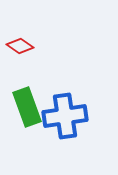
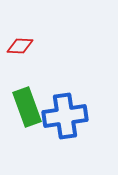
red diamond: rotated 32 degrees counterclockwise
